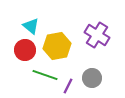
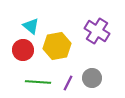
purple cross: moved 4 px up
red circle: moved 2 px left
green line: moved 7 px left, 7 px down; rotated 15 degrees counterclockwise
purple line: moved 3 px up
